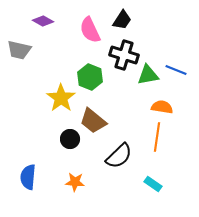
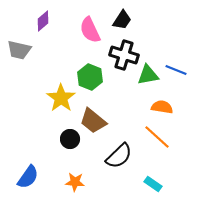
purple diamond: rotated 70 degrees counterclockwise
orange line: rotated 56 degrees counterclockwise
blue semicircle: rotated 150 degrees counterclockwise
